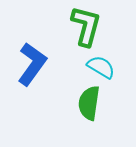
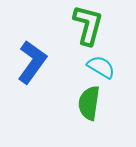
green L-shape: moved 2 px right, 1 px up
blue L-shape: moved 2 px up
